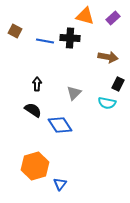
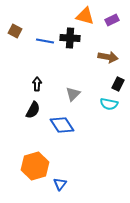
purple rectangle: moved 1 px left, 2 px down; rotated 16 degrees clockwise
gray triangle: moved 1 px left, 1 px down
cyan semicircle: moved 2 px right, 1 px down
black semicircle: rotated 84 degrees clockwise
blue diamond: moved 2 px right
